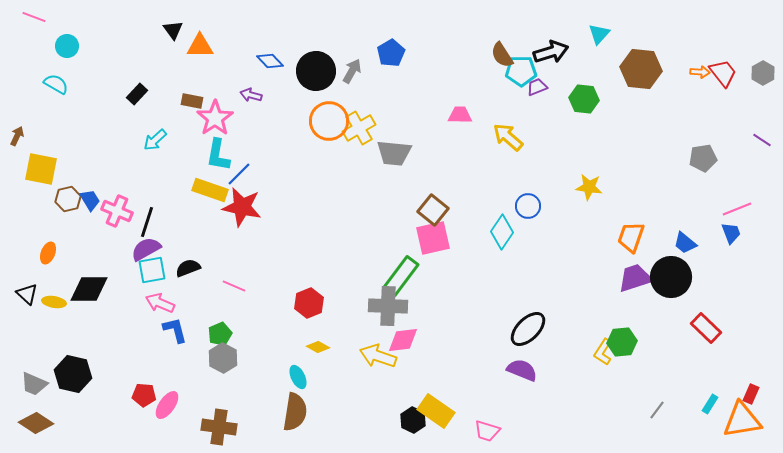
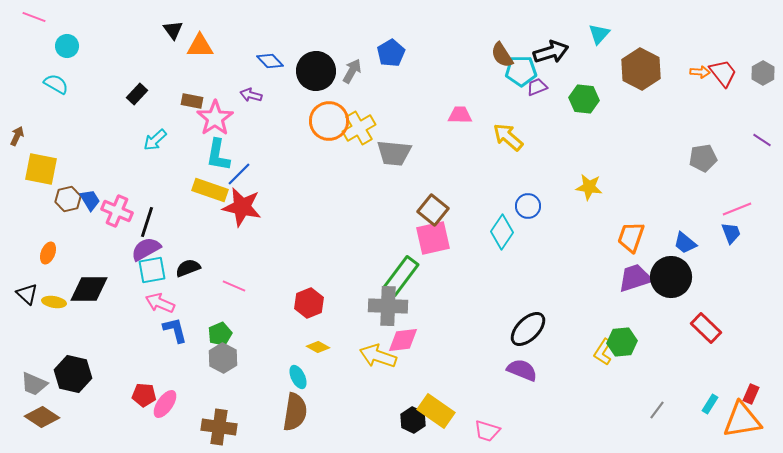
brown hexagon at (641, 69): rotated 21 degrees clockwise
pink ellipse at (167, 405): moved 2 px left, 1 px up
brown diamond at (36, 423): moved 6 px right, 6 px up
